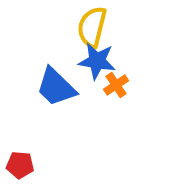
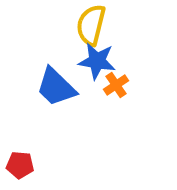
yellow semicircle: moved 1 px left, 2 px up
